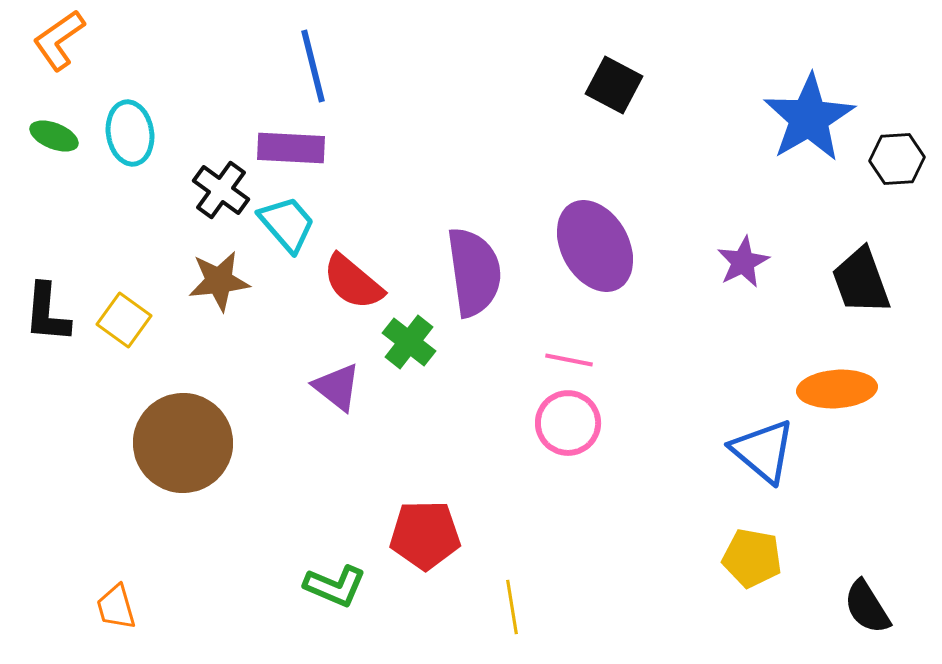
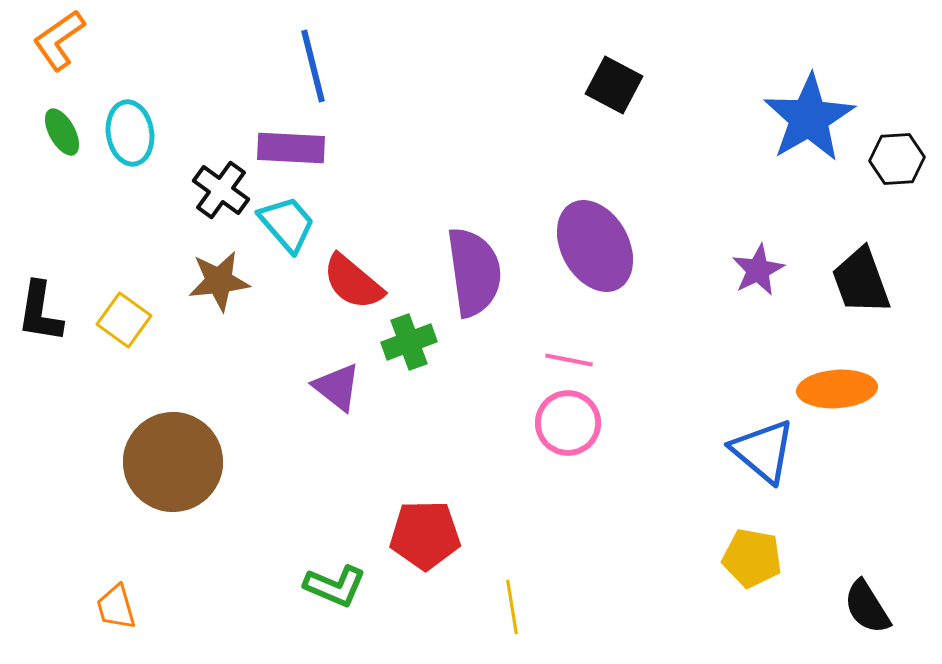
green ellipse: moved 8 px right, 4 px up; rotated 39 degrees clockwise
purple star: moved 15 px right, 8 px down
black L-shape: moved 7 px left, 1 px up; rotated 4 degrees clockwise
green cross: rotated 32 degrees clockwise
brown circle: moved 10 px left, 19 px down
